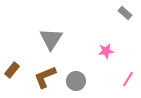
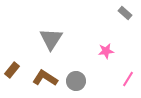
brown L-shape: moved 1 px down; rotated 55 degrees clockwise
